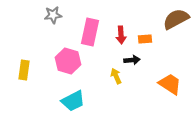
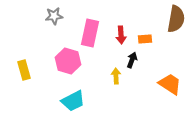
gray star: moved 1 px right, 1 px down
brown semicircle: rotated 128 degrees clockwise
pink rectangle: moved 1 px down
black arrow: rotated 63 degrees counterclockwise
yellow rectangle: rotated 24 degrees counterclockwise
yellow arrow: rotated 21 degrees clockwise
